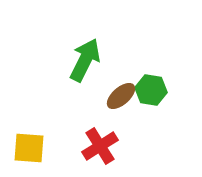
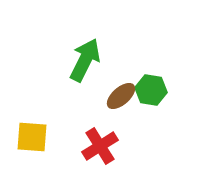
yellow square: moved 3 px right, 11 px up
